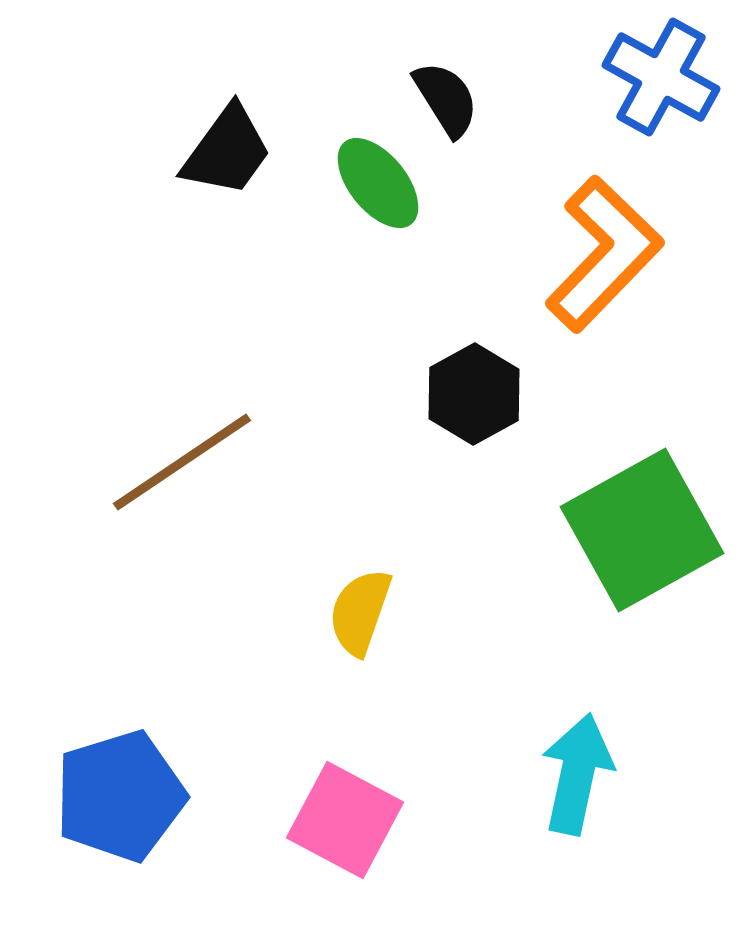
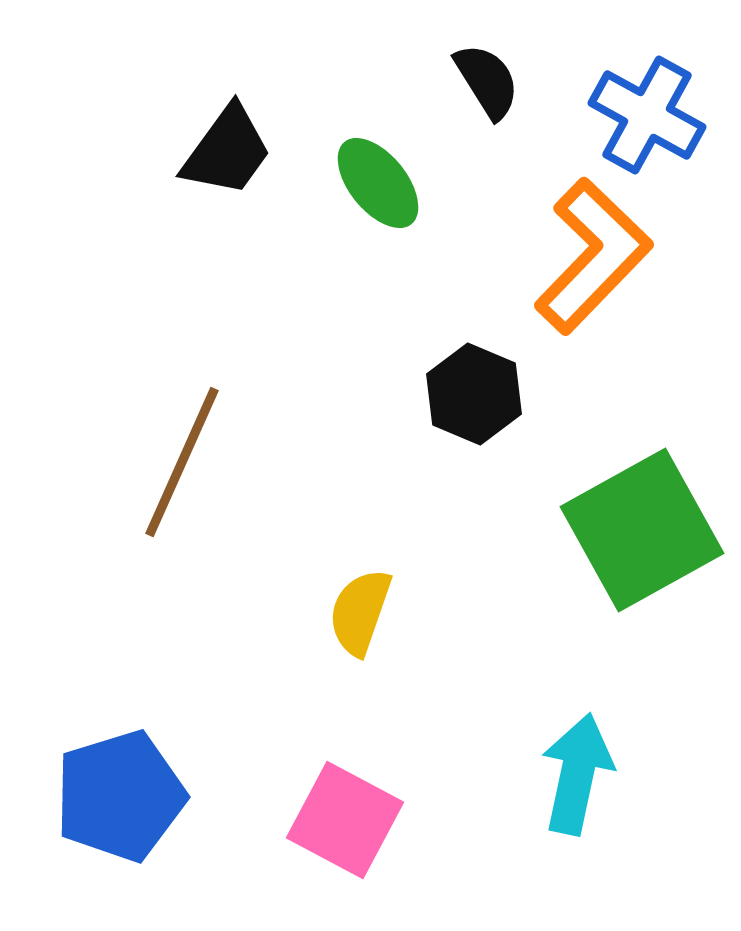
blue cross: moved 14 px left, 38 px down
black semicircle: moved 41 px right, 18 px up
orange L-shape: moved 11 px left, 2 px down
black hexagon: rotated 8 degrees counterclockwise
brown line: rotated 32 degrees counterclockwise
